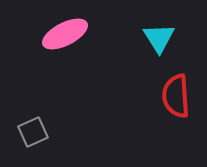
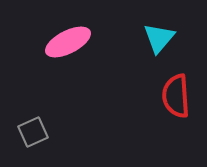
pink ellipse: moved 3 px right, 8 px down
cyan triangle: rotated 12 degrees clockwise
